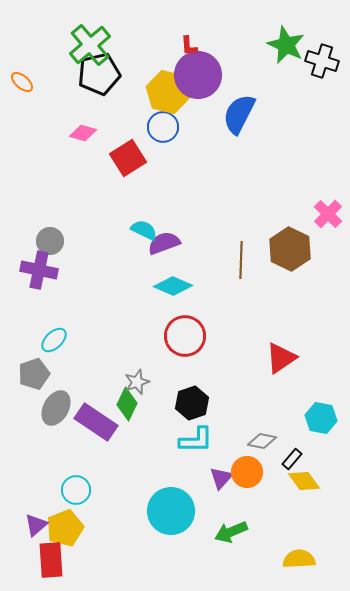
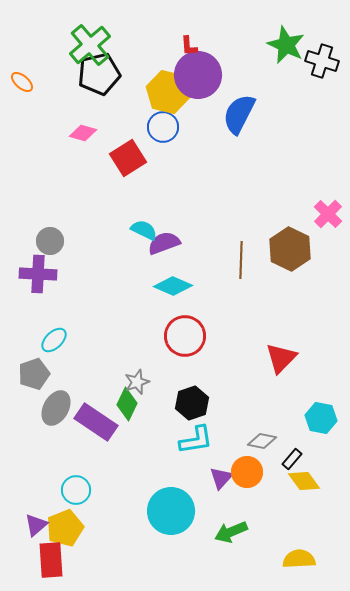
purple cross at (39, 270): moved 1 px left, 4 px down; rotated 9 degrees counterclockwise
red triangle at (281, 358): rotated 12 degrees counterclockwise
cyan L-shape at (196, 440): rotated 9 degrees counterclockwise
